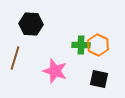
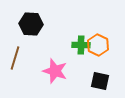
black square: moved 1 px right, 2 px down
